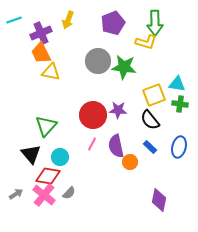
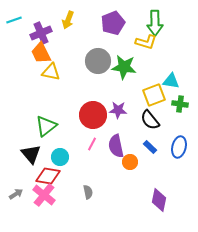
cyan triangle: moved 6 px left, 3 px up
green triangle: rotated 10 degrees clockwise
gray semicircle: moved 19 px right, 1 px up; rotated 56 degrees counterclockwise
